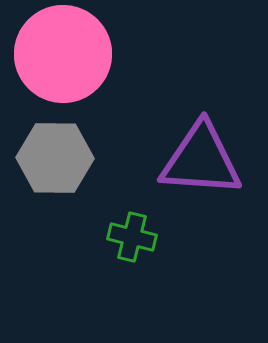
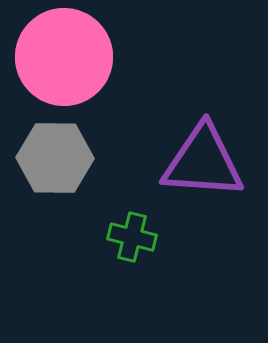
pink circle: moved 1 px right, 3 px down
purple triangle: moved 2 px right, 2 px down
